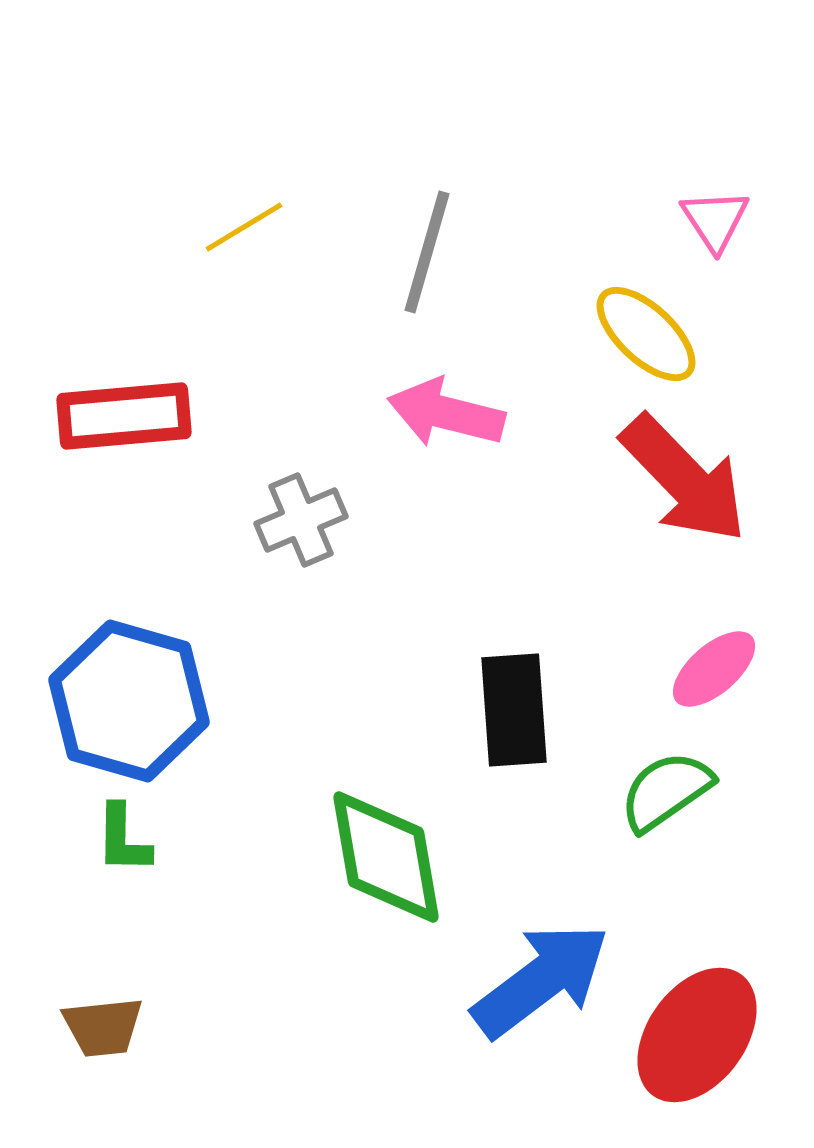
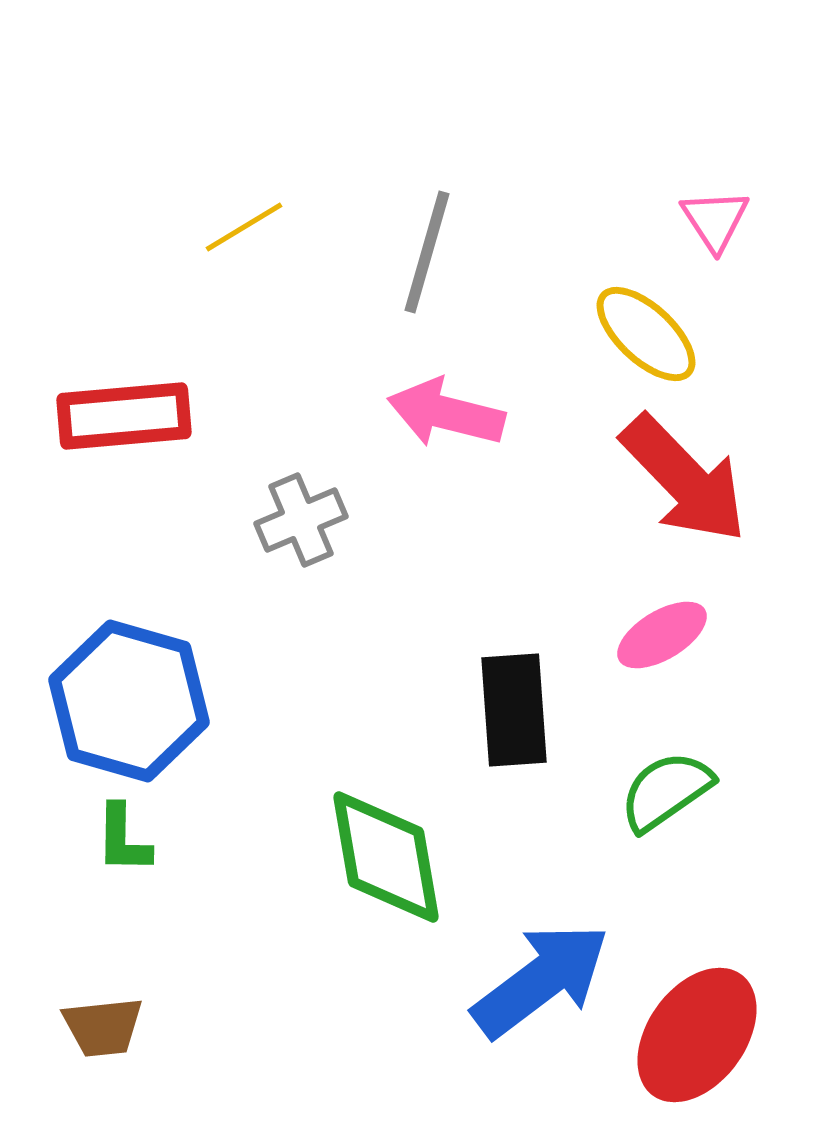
pink ellipse: moved 52 px left, 34 px up; rotated 10 degrees clockwise
